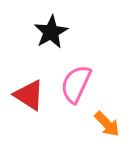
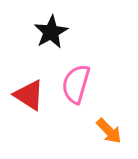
pink semicircle: rotated 9 degrees counterclockwise
orange arrow: moved 2 px right, 7 px down
